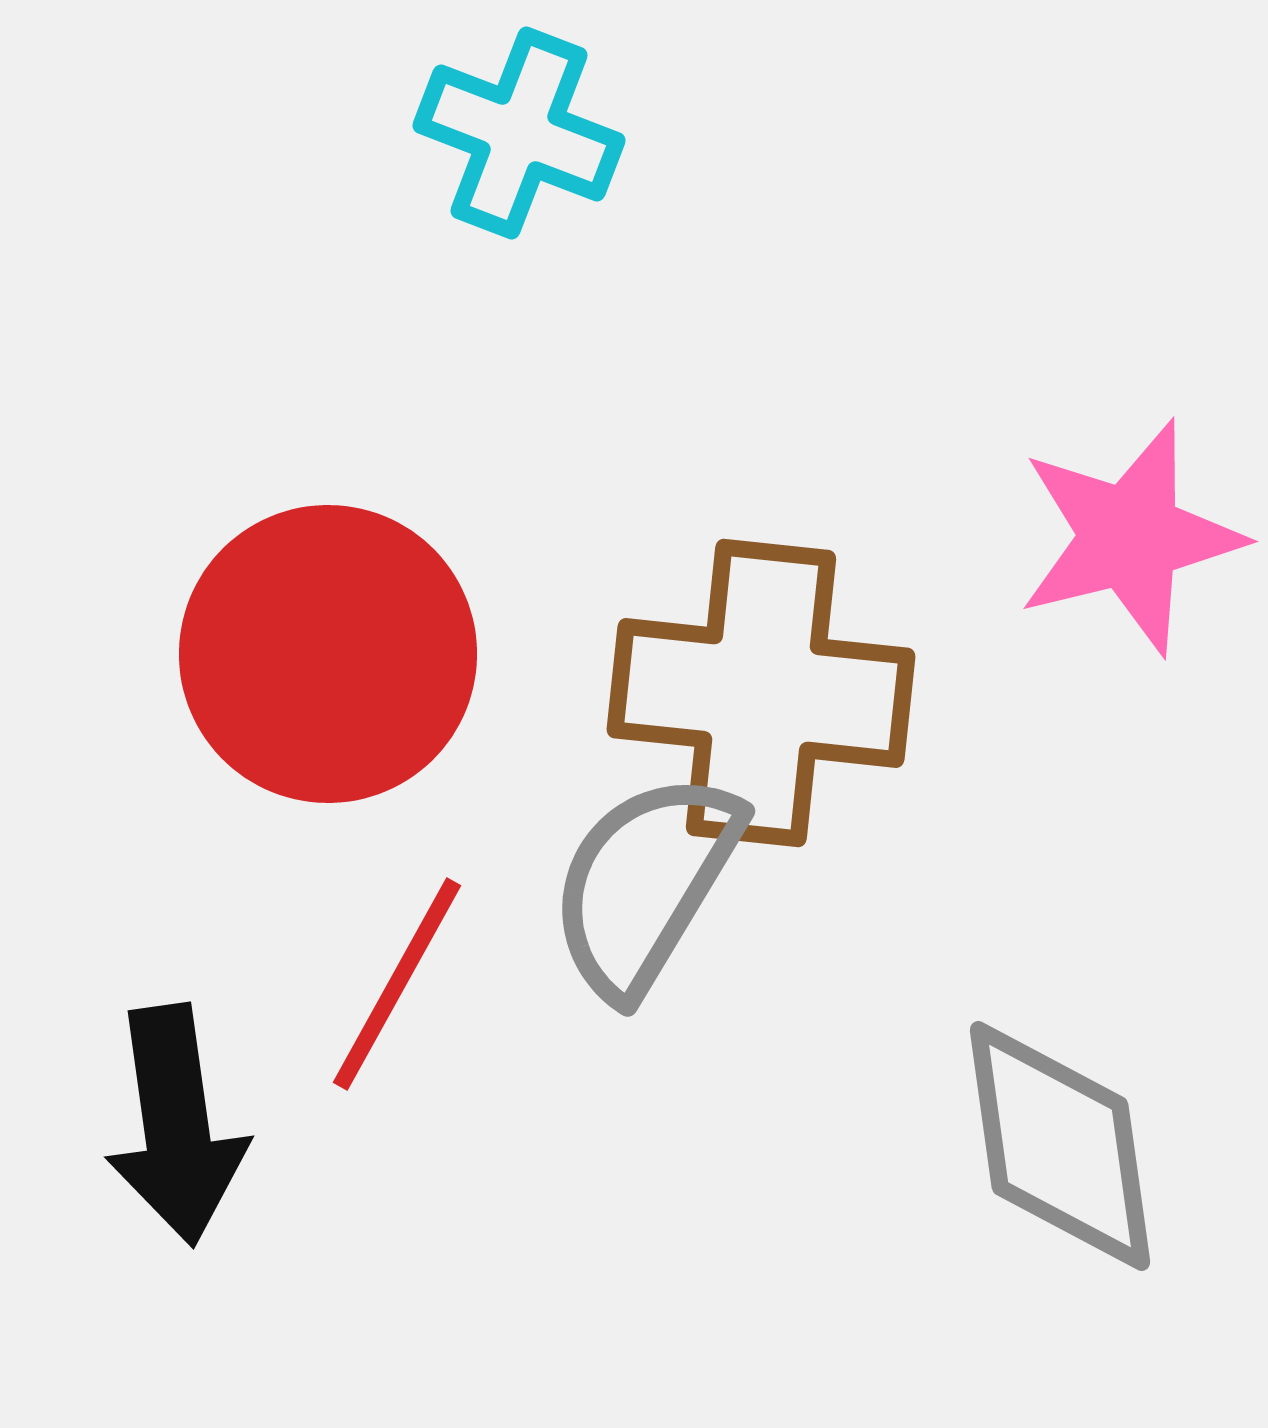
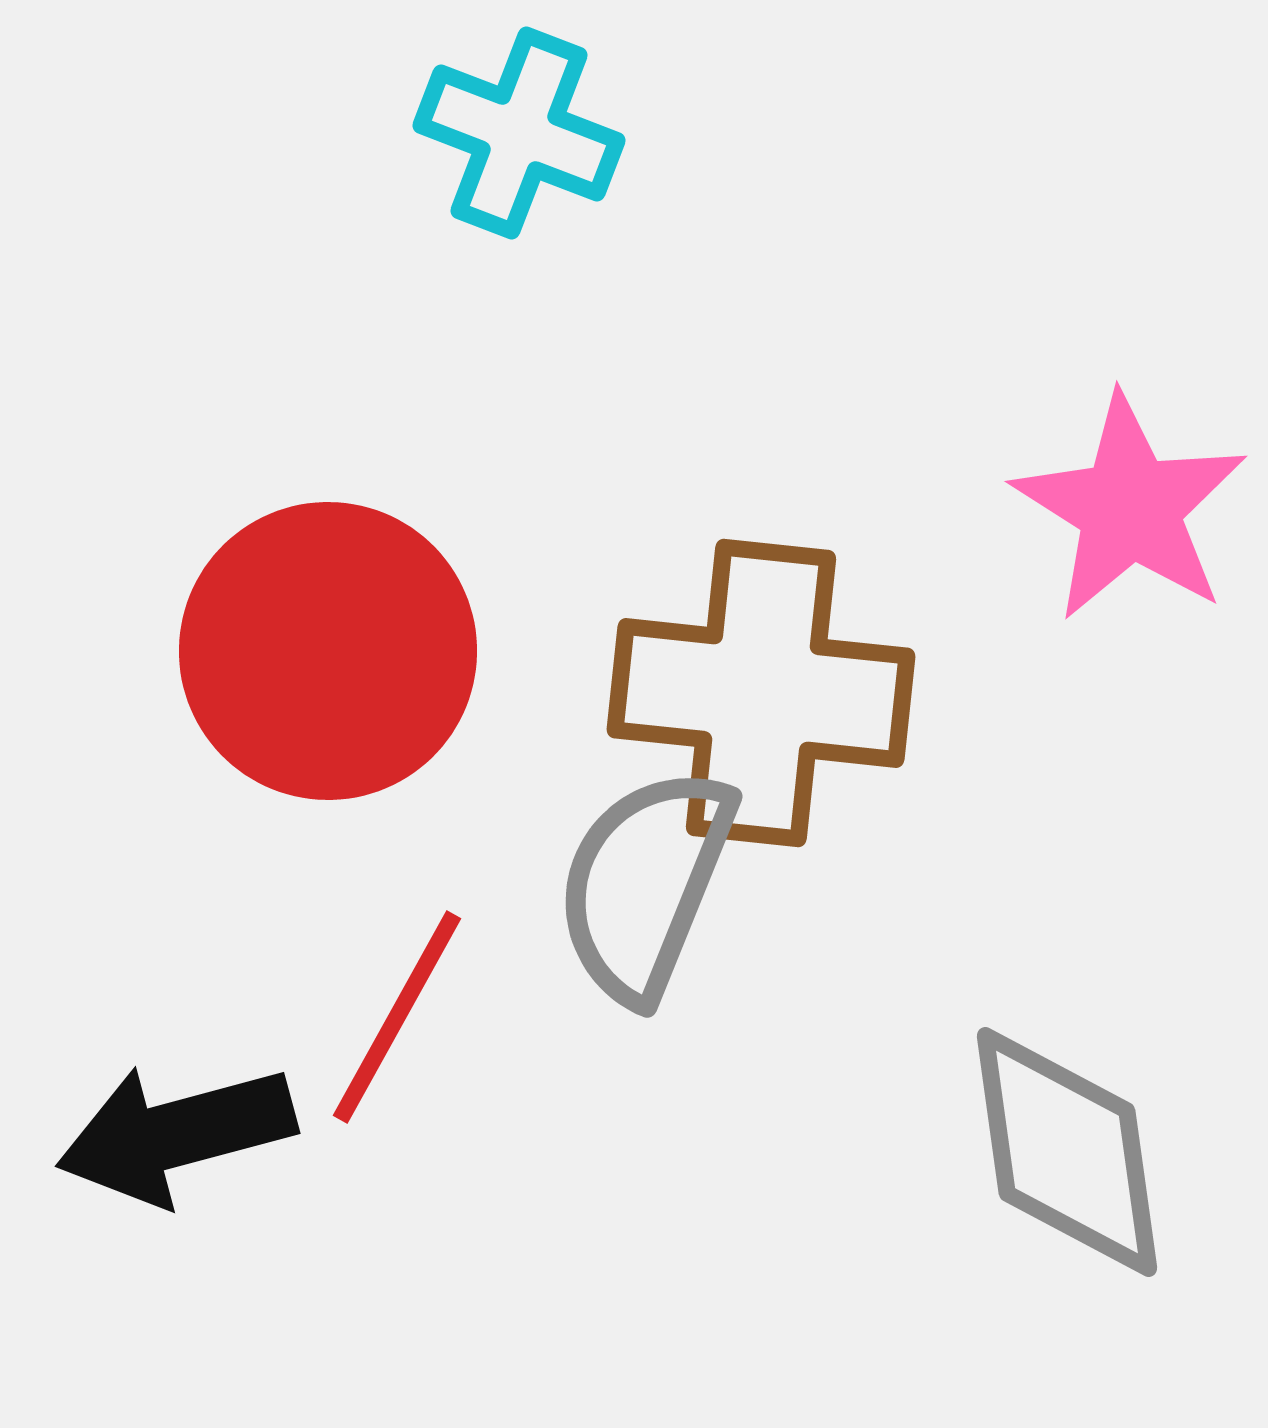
pink star: moved 29 px up; rotated 26 degrees counterclockwise
red circle: moved 3 px up
gray semicircle: rotated 9 degrees counterclockwise
red line: moved 33 px down
black arrow: moved 9 px down; rotated 83 degrees clockwise
gray diamond: moved 7 px right, 6 px down
